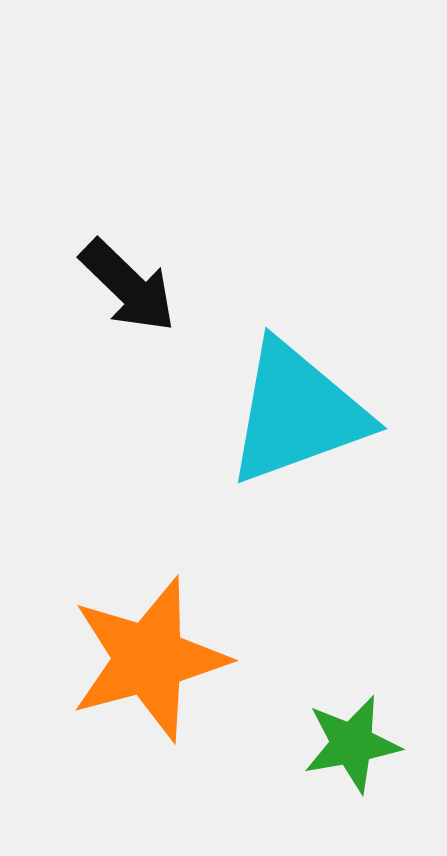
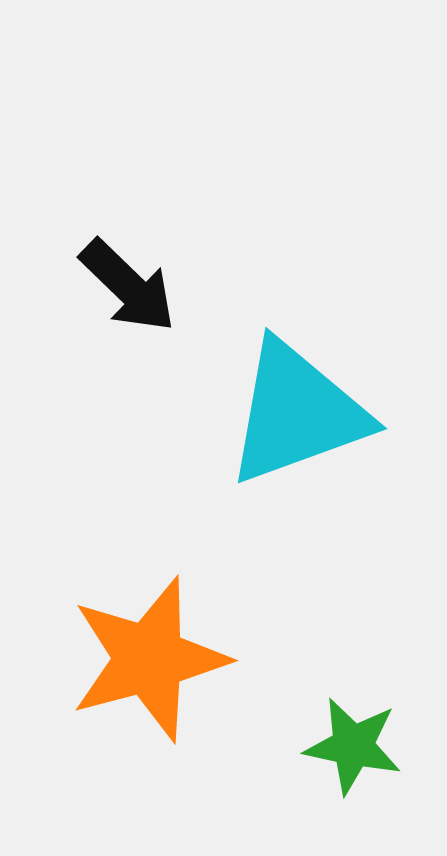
green star: moved 1 px right, 2 px down; rotated 22 degrees clockwise
